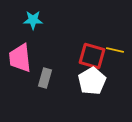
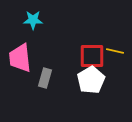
yellow line: moved 1 px down
red square: rotated 16 degrees counterclockwise
white pentagon: moved 1 px left, 1 px up
